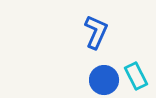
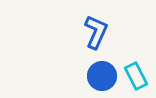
blue circle: moved 2 px left, 4 px up
